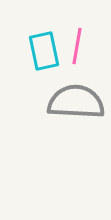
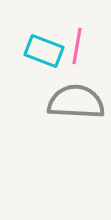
cyan rectangle: rotated 57 degrees counterclockwise
